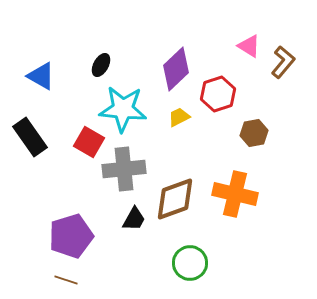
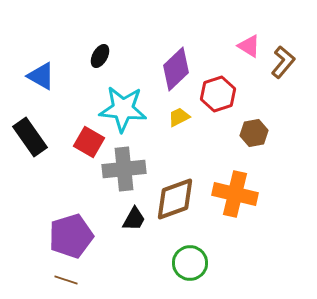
black ellipse: moved 1 px left, 9 px up
